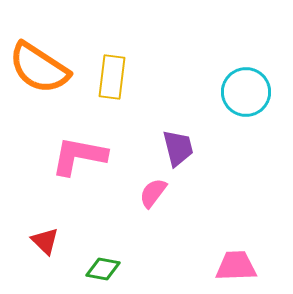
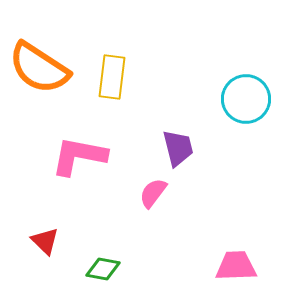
cyan circle: moved 7 px down
